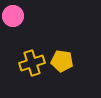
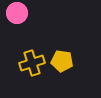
pink circle: moved 4 px right, 3 px up
